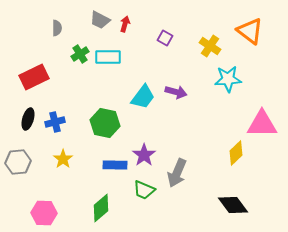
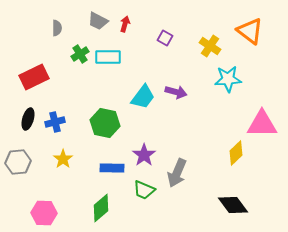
gray trapezoid: moved 2 px left, 1 px down
blue rectangle: moved 3 px left, 3 px down
